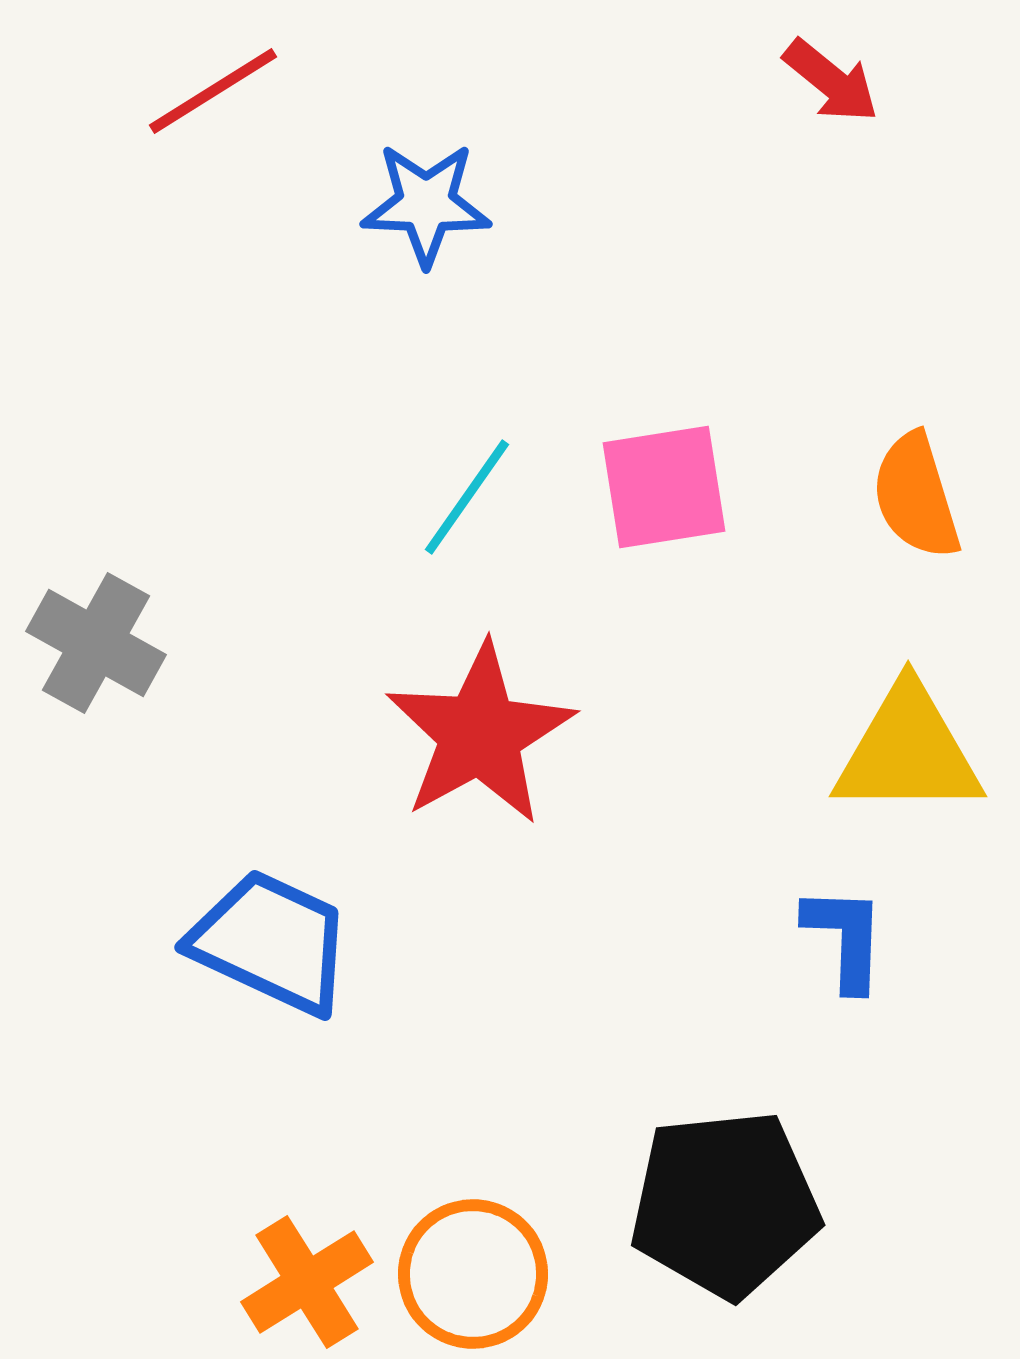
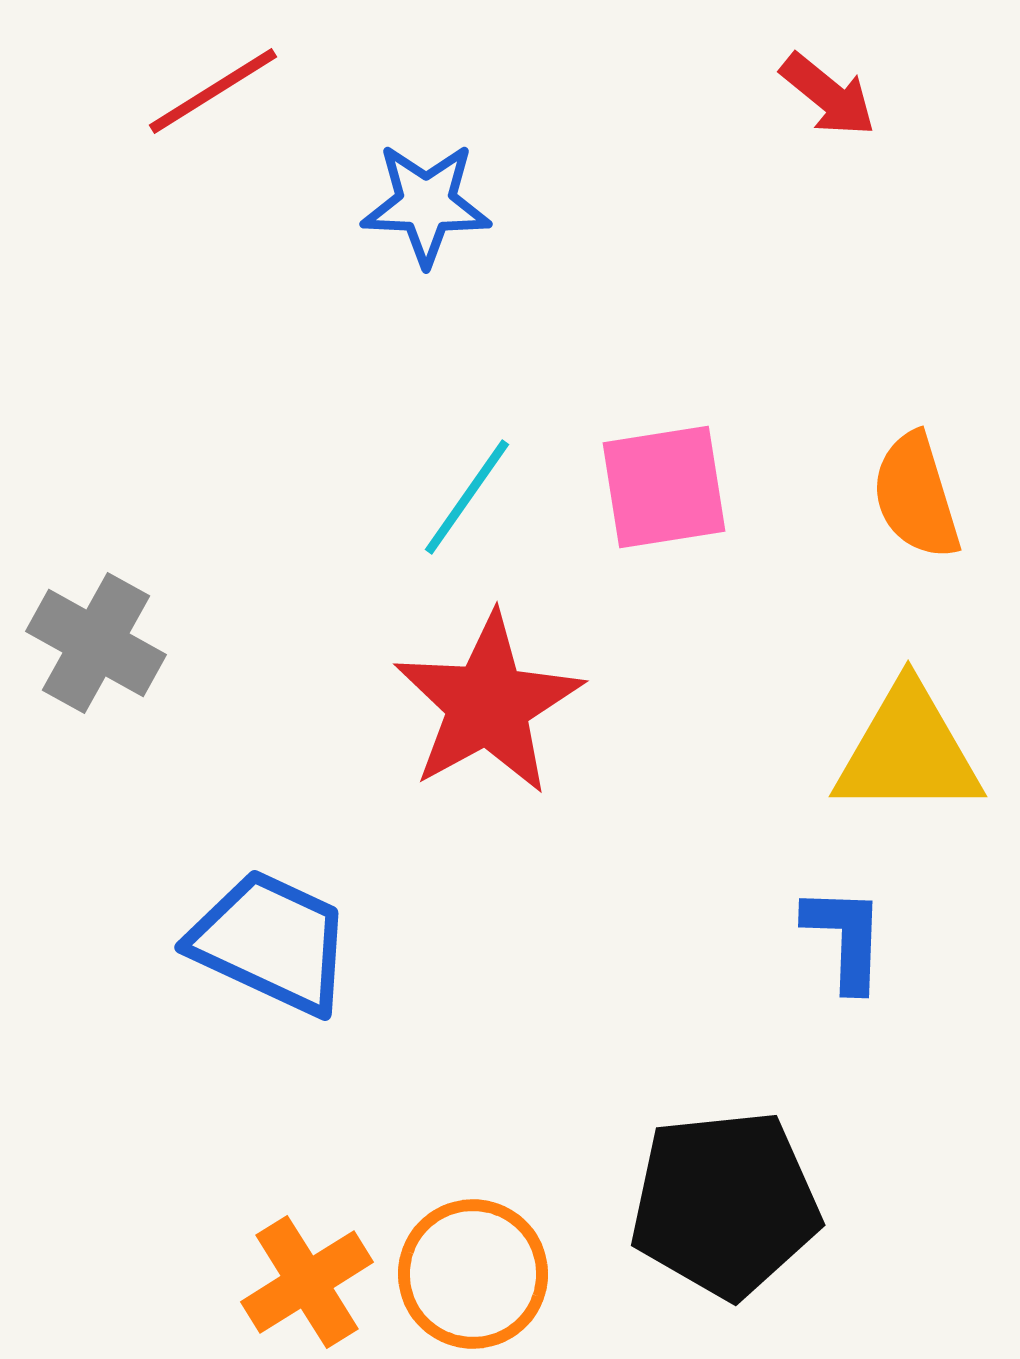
red arrow: moved 3 px left, 14 px down
red star: moved 8 px right, 30 px up
